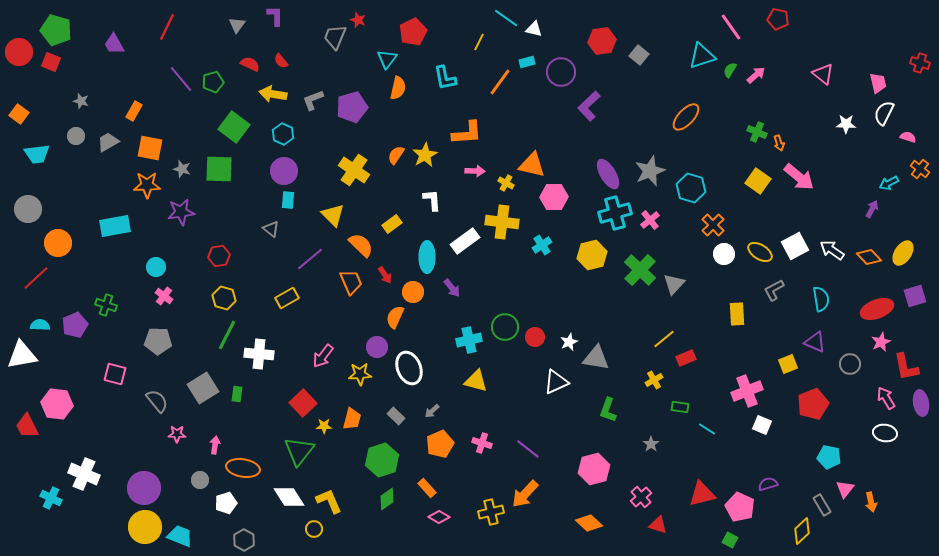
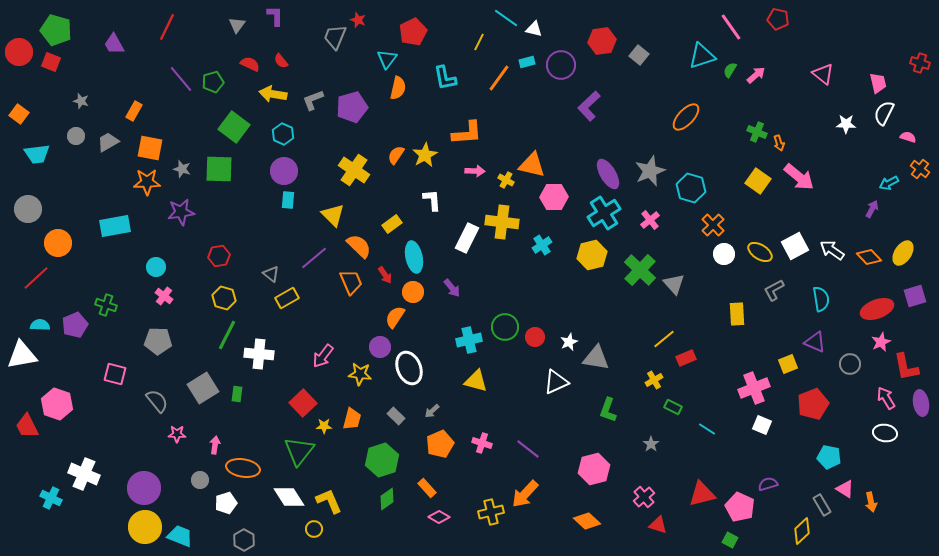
purple circle at (561, 72): moved 7 px up
orange line at (500, 82): moved 1 px left, 4 px up
yellow cross at (506, 183): moved 3 px up
orange star at (147, 185): moved 3 px up
cyan cross at (615, 213): moved 11 px left; rotated 16 degrees counterclockwise
gray triangle at (271, 229): moved 45 px down
white rectangle at (465, 241): moved 2 px right, 3 px up; rotated 28 degrees counterclockwise
orange semicircle at (361, 245): moved 2 px left, 1 px down
cyan ellipse at (427, 257): moved 13 px left; rotated 12 degrees counterclockwise
purple line at (310, 259): moved 4 px right, 1 px up
gray triangle at (674, 284): rotated 25 degrees counterclockwise
orange semicircle at (395, 317): rotated 10 degrees clockwise
purple circle at (377, 347): moved 3 px right
yellow star at (360, 374): rotated 10 degrees clockwise
pink cross at (747, 391): moved 7 px right, 3 px up
pink hexagon at (57, 404): rotated 12 degrees clockwise
green rectangle at (680, 407): moved 7 px left; rotated 18 degrees clockwise
pink triangle at (845, 489): rotated 36 degrees counterclockwise
pink cross at (641, 497): moved 3 px right
orange diamond at (589, 523): moved 2 px left, 2 px up
